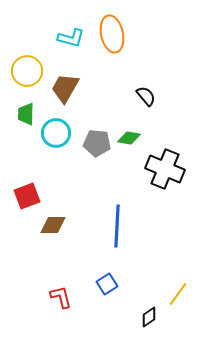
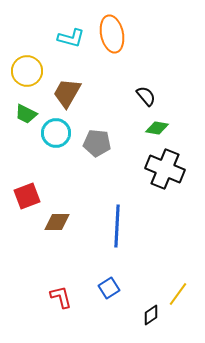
brown trapezoid: moved 2 px right, 5 px down
green trapezoid: rotated 65 degrees counterclockwise
green diamond: moved 28 px right, 10 px up
brown diamond: moved 4 px right, 3 px up
blue square: moved 2 px right, 4 px down
black diamond: moved 2 px right, 2 px up
